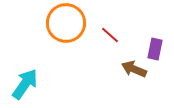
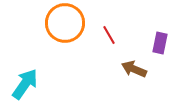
orange circle: moved 1 px left
red line: moved 1 px left; rotated 18 degrees clockwise
purple rectangle: moved 5 px right, 6 px up
